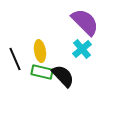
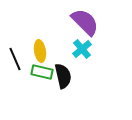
black semicircle: rotated 30 degrees clockwise
